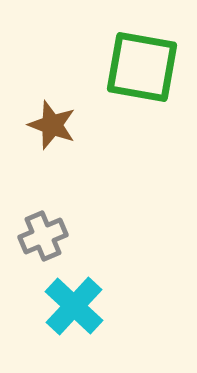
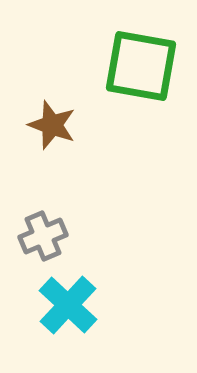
green square: moved 1 px left, 1 px up
cyan cross: moved 6 px left, 1 px up
